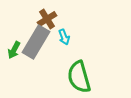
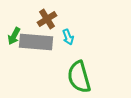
cyan arrow: moved 4 px right
gray rectangle: rotated 64 degrees clockwise
green arrow: moved 14 px up
